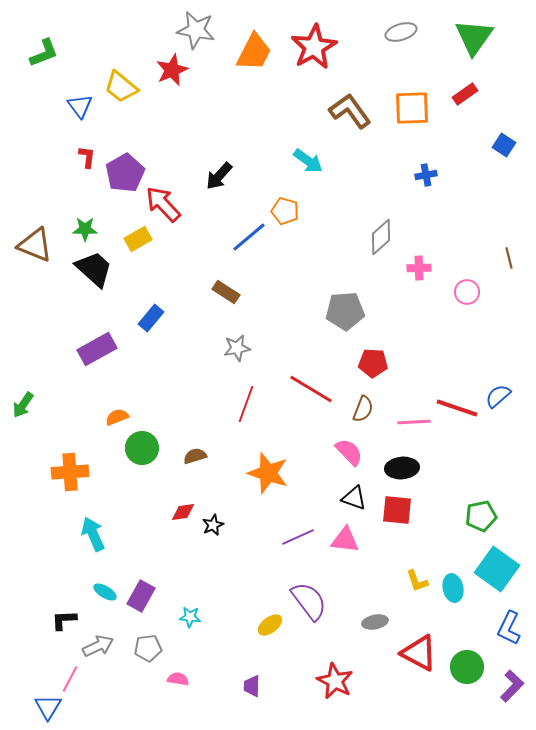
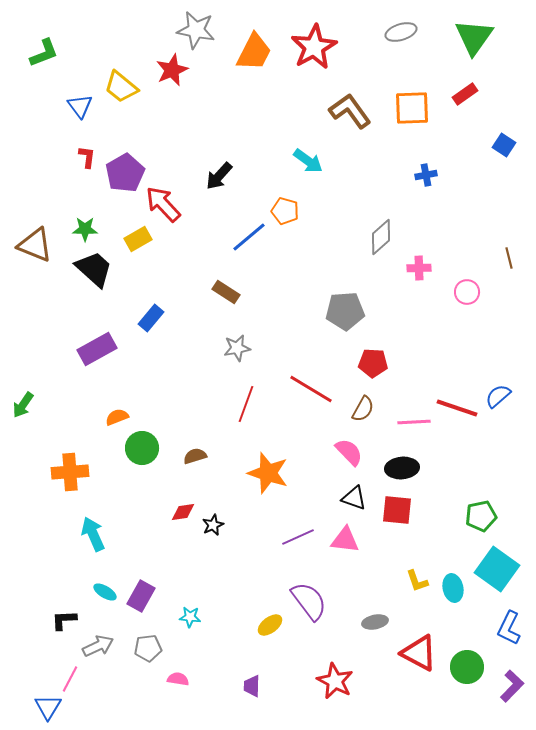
brown semicircle at (363, 409): rotated 8 degrees clockwise
